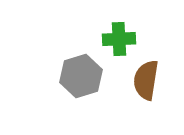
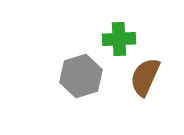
brown semicircle: moved 1 px left, 3 px up; rotated 15 degrees clockwise
